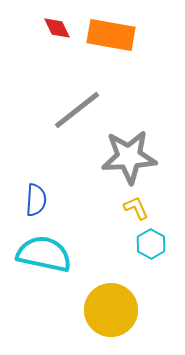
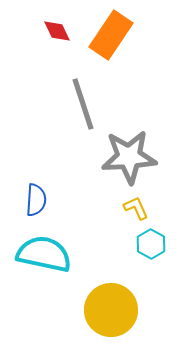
red diamond: moved 3 px down
orange rectangle: rotated 66 degrees counterclockwise
gray line: moved 6 px right, 6 px up; rotated 70 degrees counterclockwise
